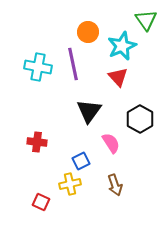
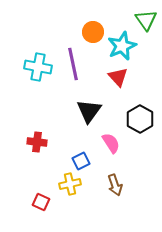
orange circle: moved 5 px right
